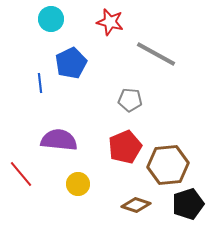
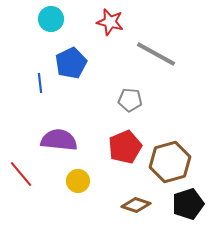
brown hexagon: moved 2 px right, 3 px up; rotated 9 degrees counterclockwise
yellow circle: moved 3 px up
